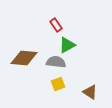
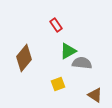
green triangle: moved 1 px right, 6 px down
brown diamond: rotated 56 degrees counterclockwise
gray semicircle: moved 26 px right, 1 px down
brown triangle: moved 5 px right, 3 px down
